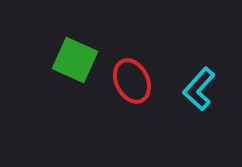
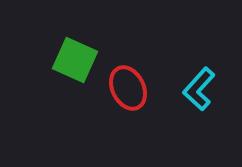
red ellipse: moved 4 px left, 7 px down
